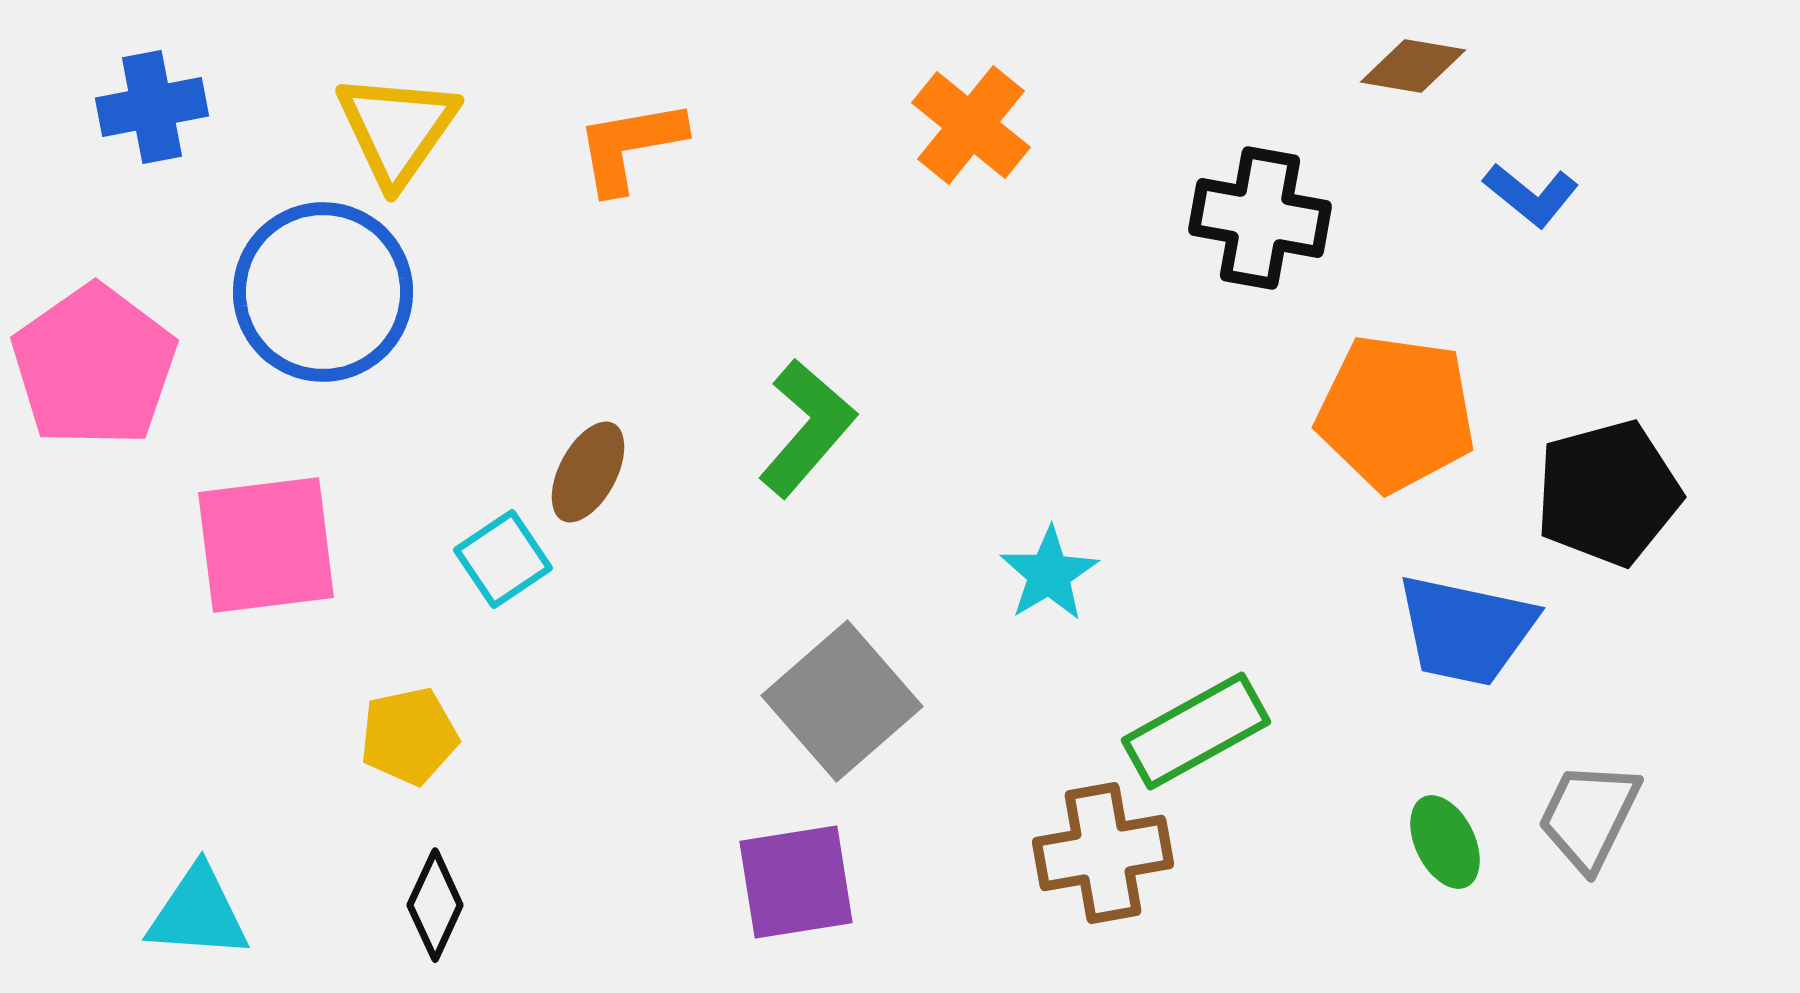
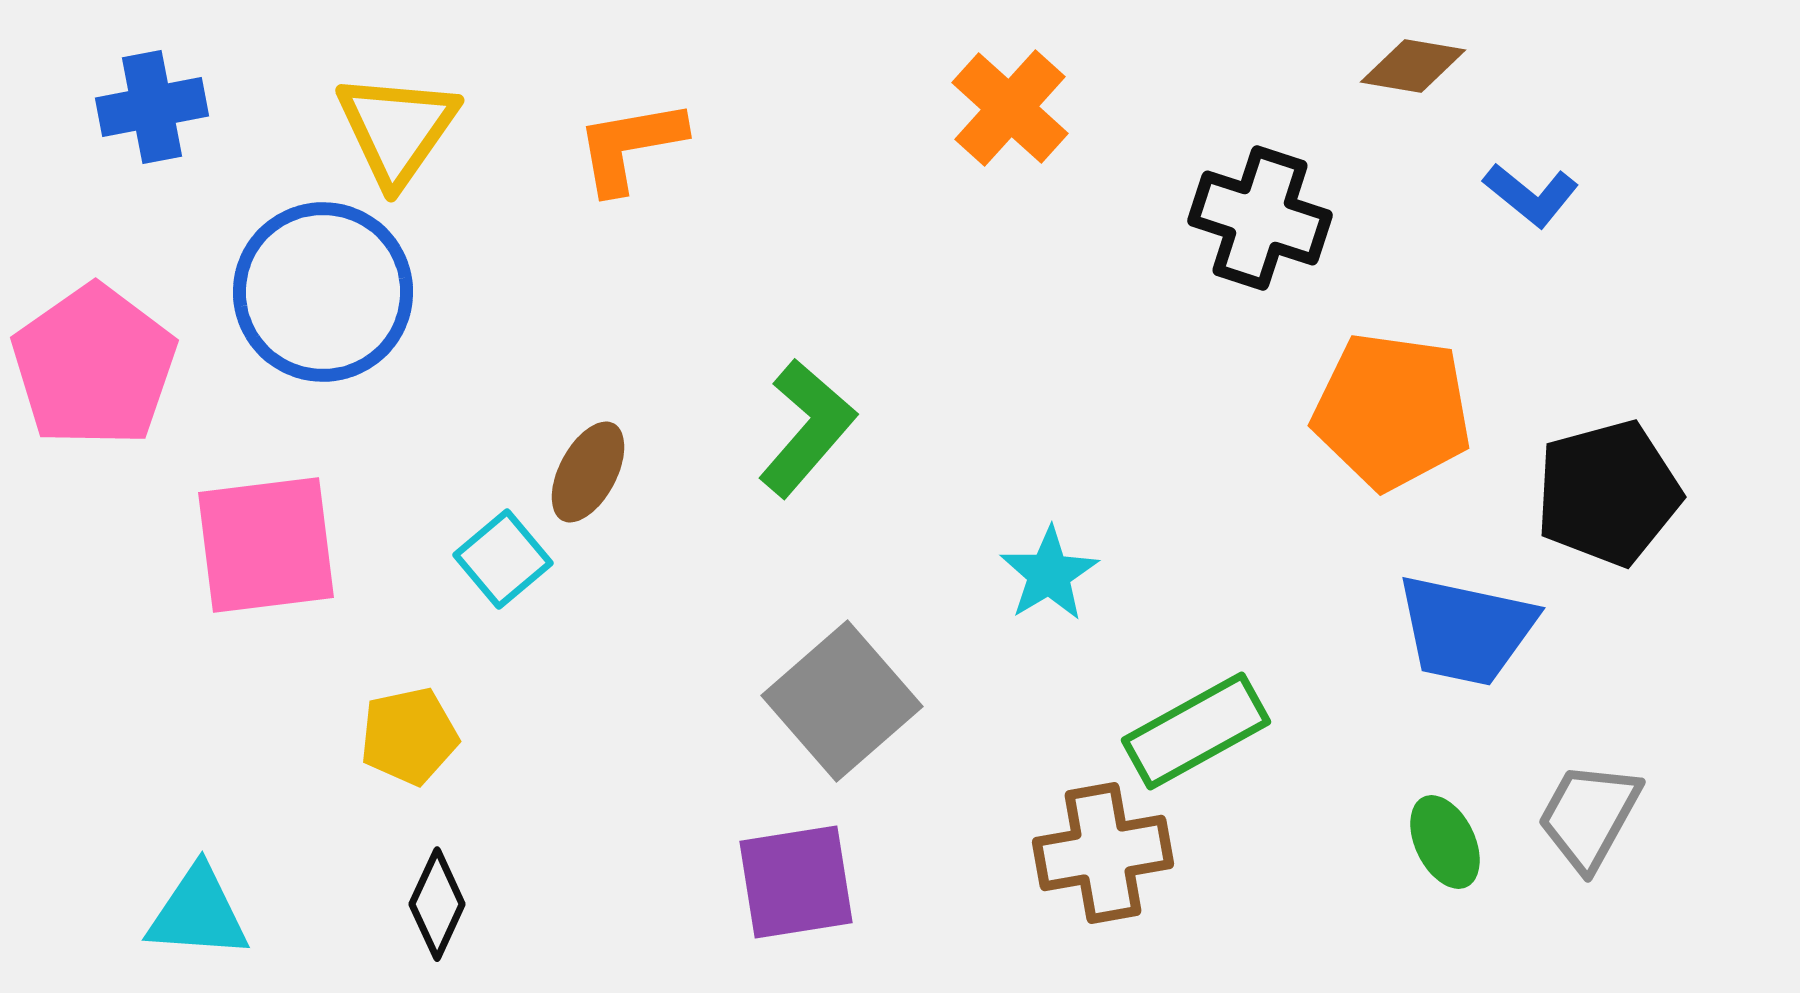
orange cross: moved 39 px right, 17 px up; rotated 3 degrees clockwise
black cross: rotated 8 degrees clockwise
orange pentagon: moved 4 px left, 2 px up
cyan square: rotated 6 degrees counterclockwise
gray trapezoid: rotated 3 degrees clockwise
black diamond: moved 2 px right, 1 px up
